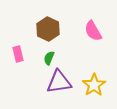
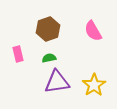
brown hexagon: rotated 15 degrees clockwise
green semicircle: rotated 56 degrees clockwise
purple triangle: moved 2 px left
